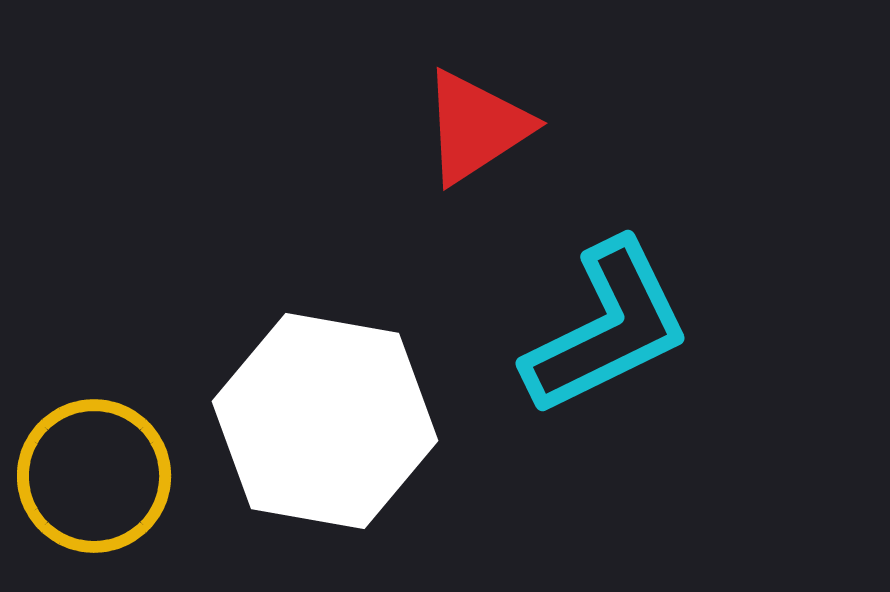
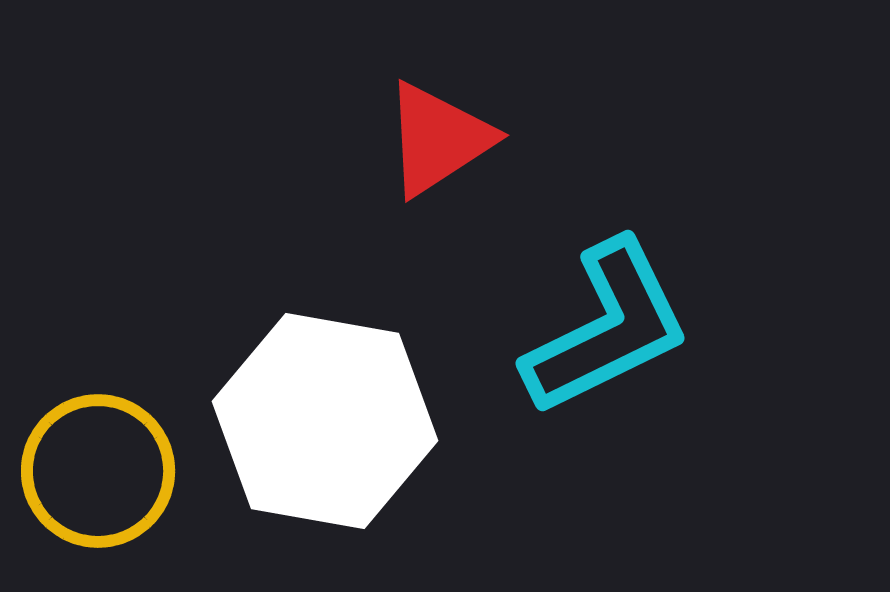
red triangle: moved 38 px left, 12 px down
yellow circle: moved 4 px right, 5 px up
